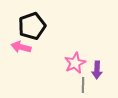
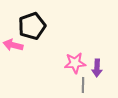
pink arrow: moved 8 px left, 2 px up
pink star: rotated 20 degrees clockwise
purple arrow: moved 2 px up
